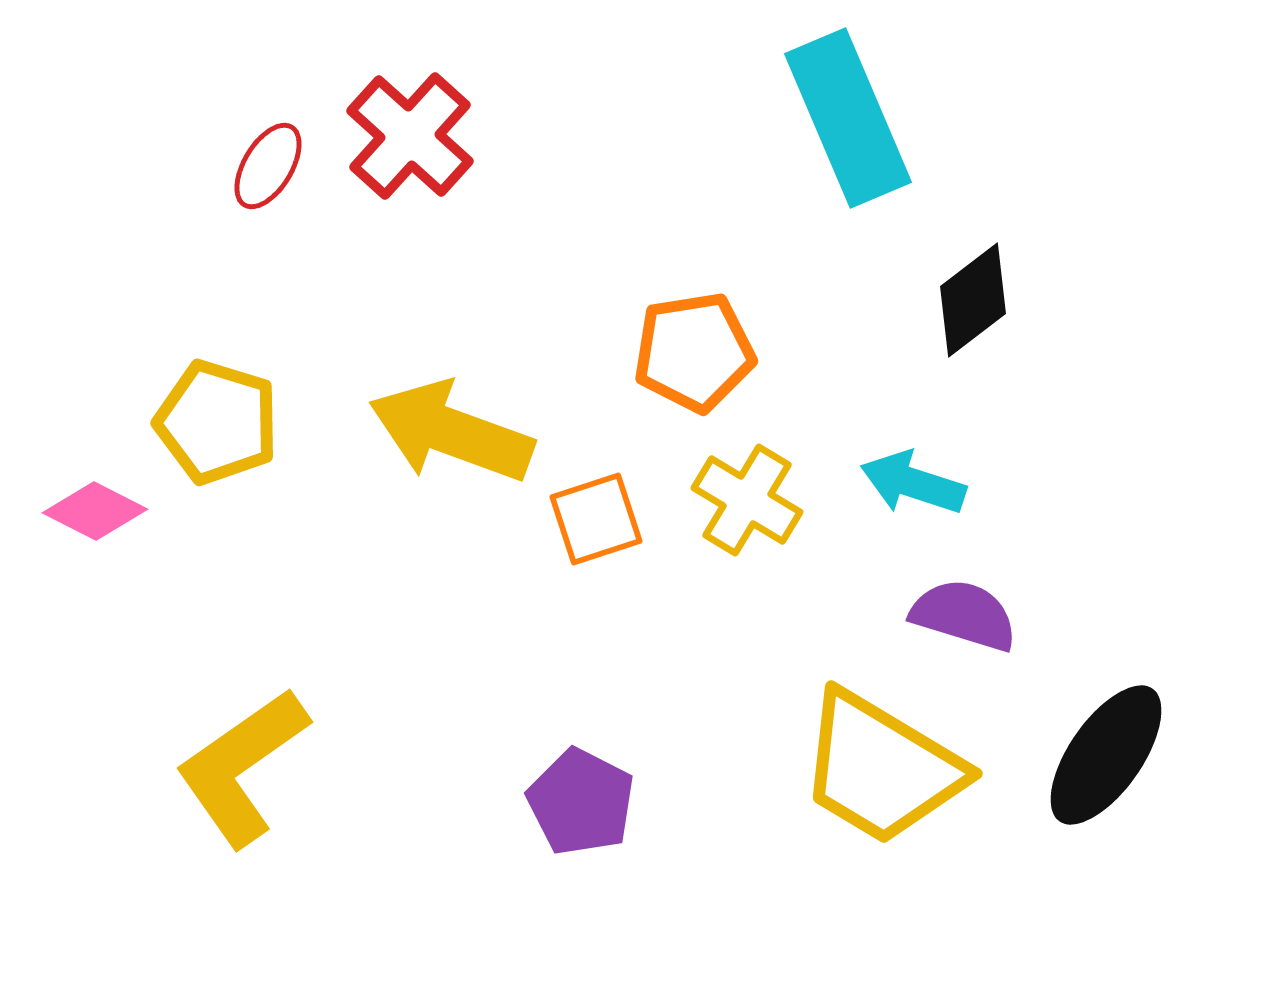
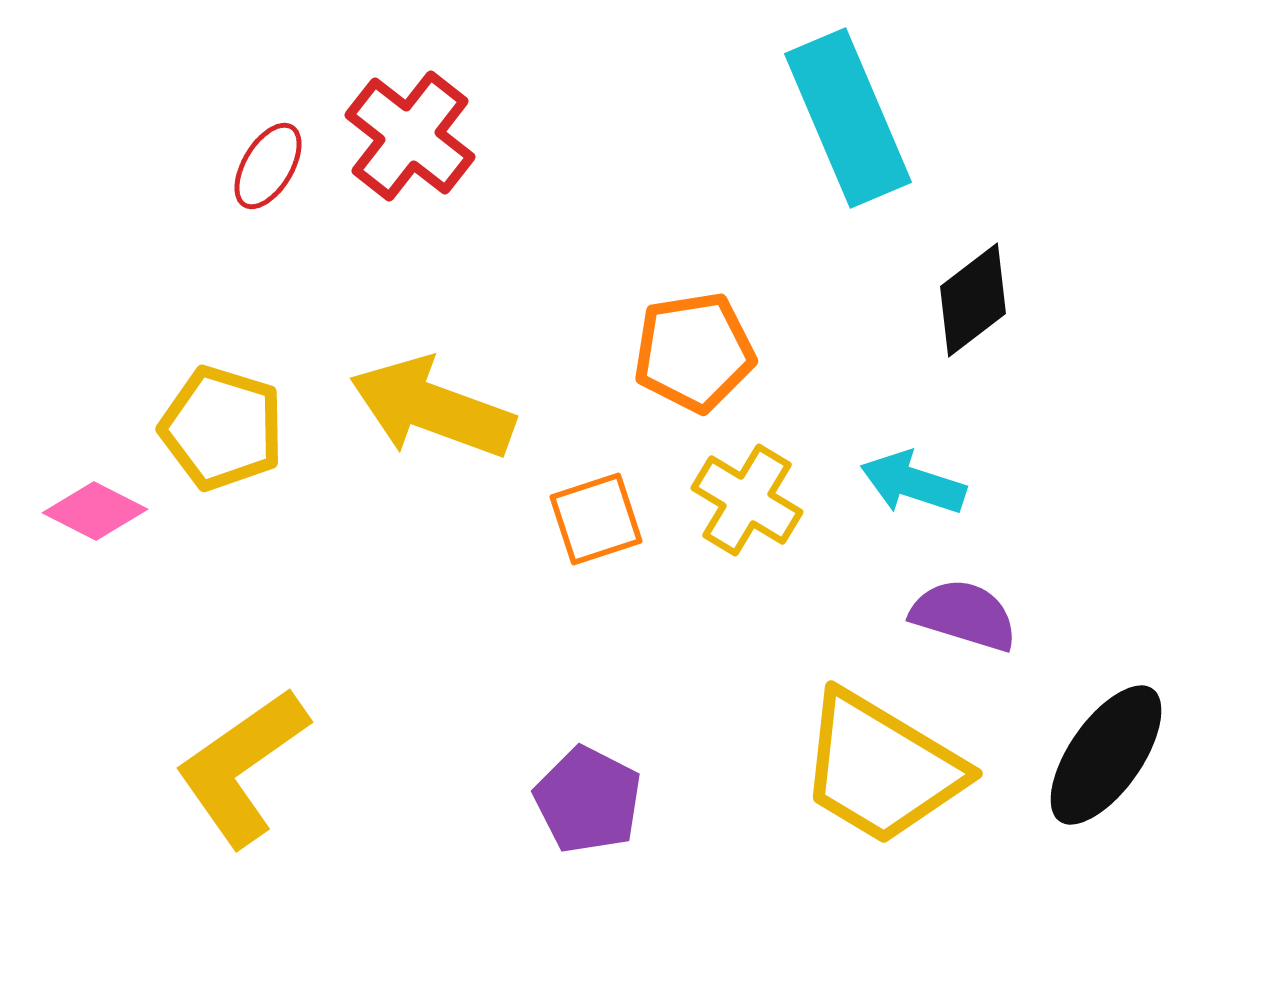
red cross: rotated 4 degrees counterclockwise
yellow pentagon: moved 5 px right, 6 px down
yellow arrow: moved 19 px left, 24 px up
purple pentagon: moved 7 px right, 2 px up
